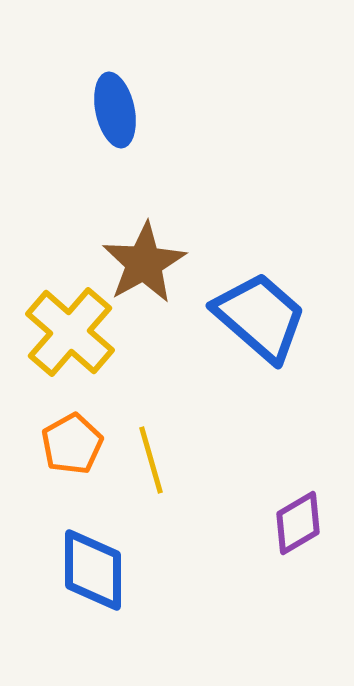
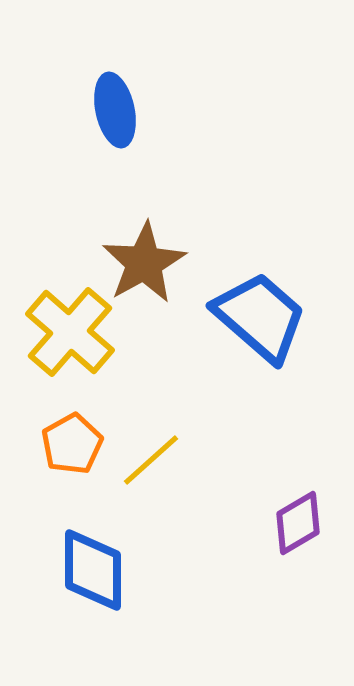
yellow line: rotated 64 degrees clockwise
